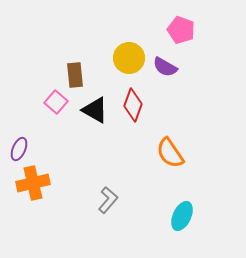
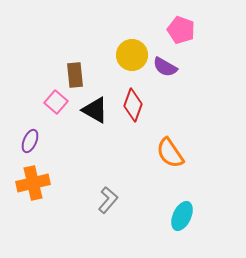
yellow circle: moved 3 px right, 3 px up
purple ellipse: moved 11 px right, 8 px up
